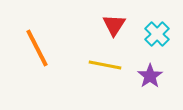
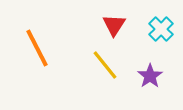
cyan cross: moved 4 px right, 5 px up
yellow line: rotated 40 degrees clockwise
